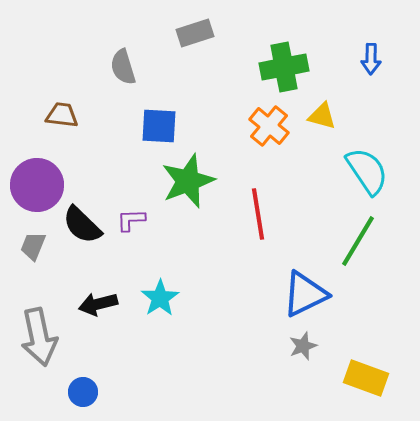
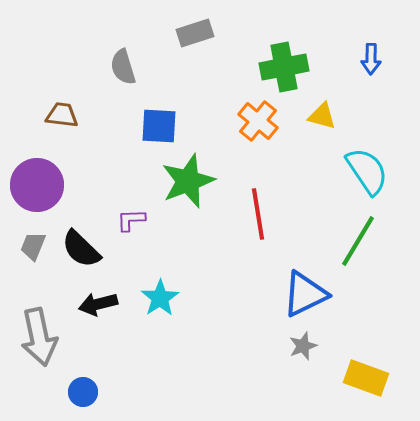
orange cross: moved 11 px left, 5 px up
black semicircle: moved 1 px left, 24 px down
